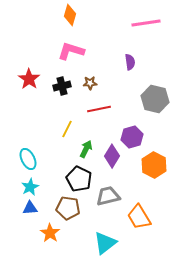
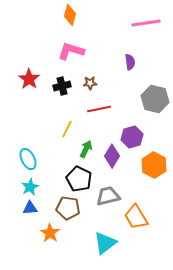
orange trapezoid: moved 3 px left
